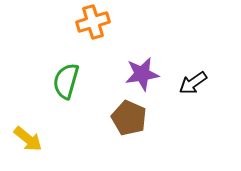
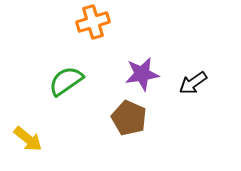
green semicircle: rotated 39 degrees clockwise
